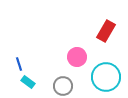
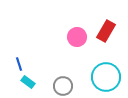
pink circle: moved 20 px up
